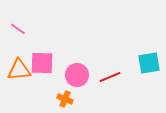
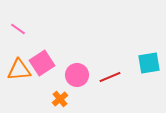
pink square: rotated 35 degrees counterclockwise
orange cross: moved 5 px left; rotated 28 degrees clockwise
